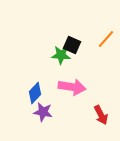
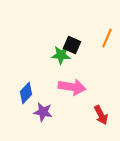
orange line: moved 1 px right, 1 px up; rotated 18 degrees counterclockwise
blue diamond: moved 9 px left
